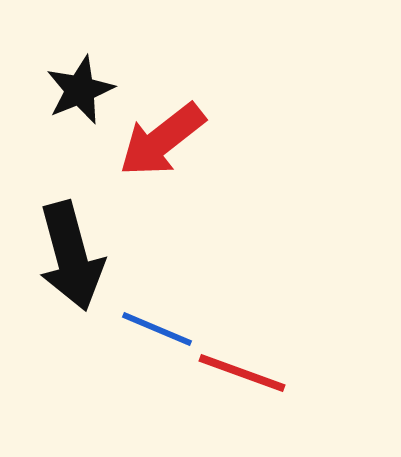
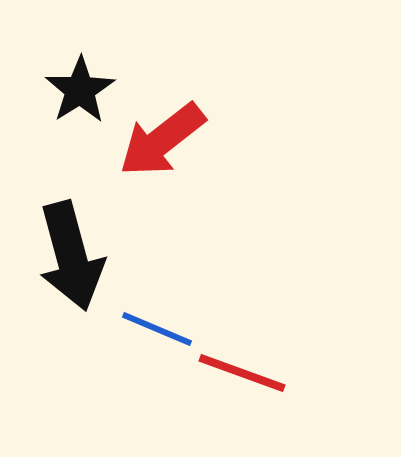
black star: rotated 10 degrees counterclockwise
